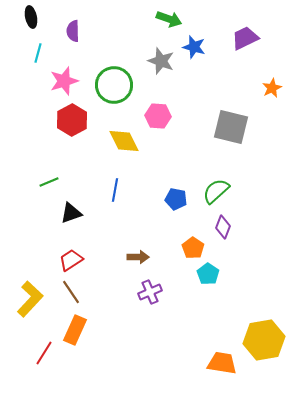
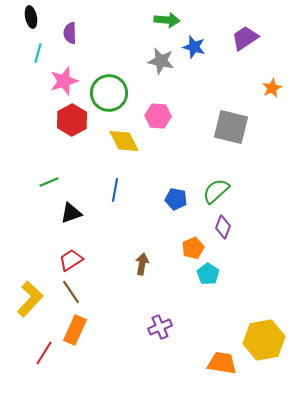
green arrow: moved 2 px left, 1 px down; rotated 15 degrees counterclockwise
purple semicircle: moved 3 px left, 2 px down
purple trapezoid: rotated 8 degrees counterclockwise
gray star: rotated 8 degrees counterclockwise
green circle: moved 5 px left, 8 px down
orange pentagon: rotated 15 degrees clockwise
brown arrow: moved 4 px right, 7 px down; rotated 80 degrees counterclockwise
purple cross: moved 10 px right, 35 px down
